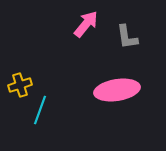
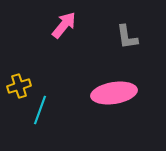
pink arrow: moved 22 px left, 1 px down
yellow cross: moved 1 px left, 1 px down
pink ellipse: moved 3 px left, 3 px down
